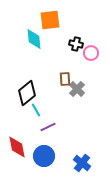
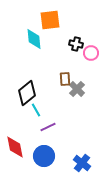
red diamond: moved 2 px left
